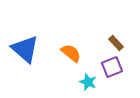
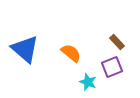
brown rectangle: moved 1 px right, 1 px up
